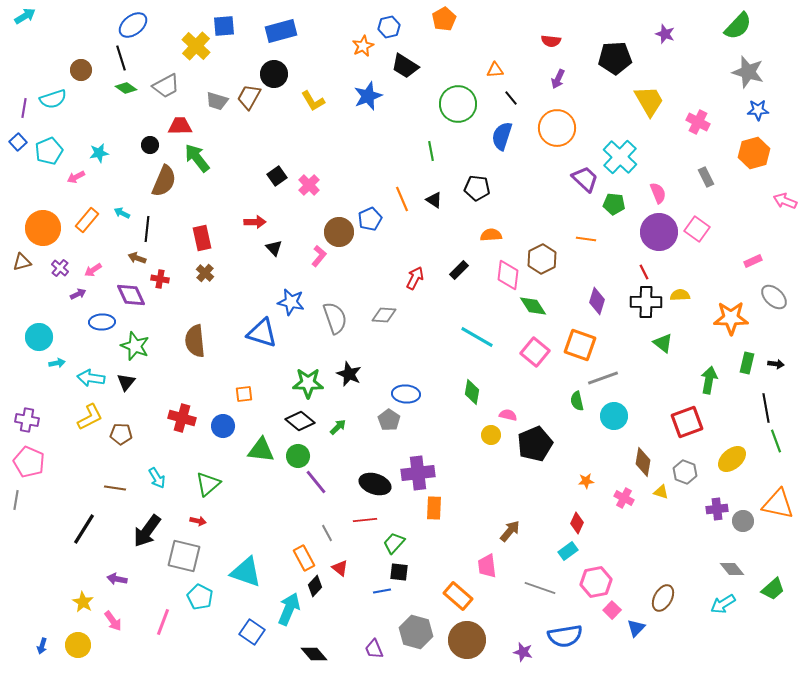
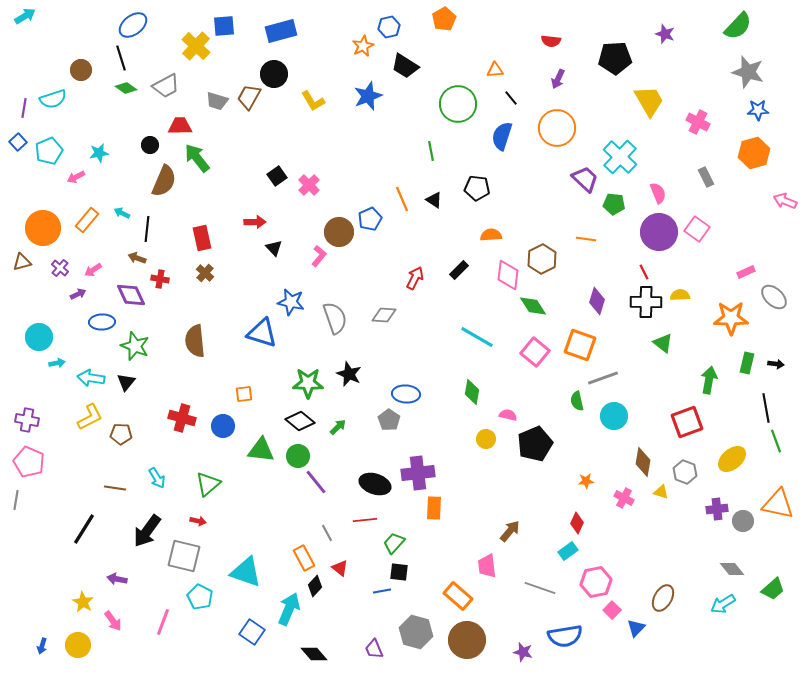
pink rectangle at (753, 261): moved 7 px left, 11 px down
yellow circle at (491, 435): moved 5 px left, 4 px down
